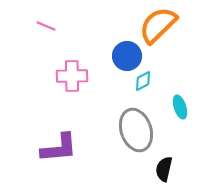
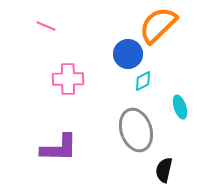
blue circle: moved 1 px right, 2 px up
pink cross: moved 4 px left, 3 px down
purple L-shape: rotated 6 degrees clockwise
black semicircle: moved 1 px down
